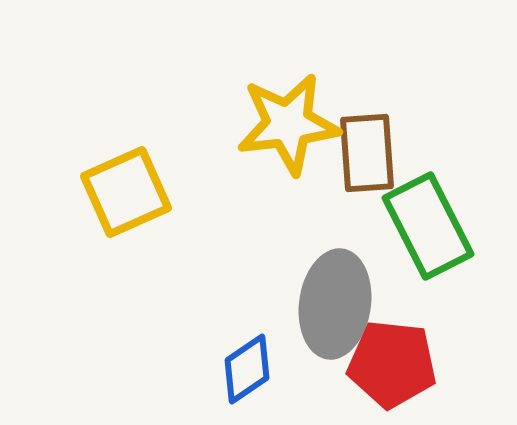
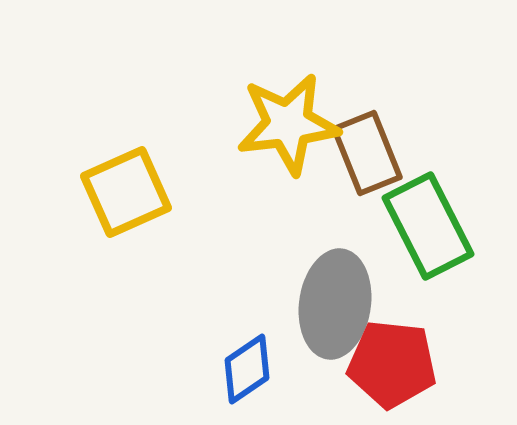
brown rectangle: rotated 18 degrees counterclockwise
